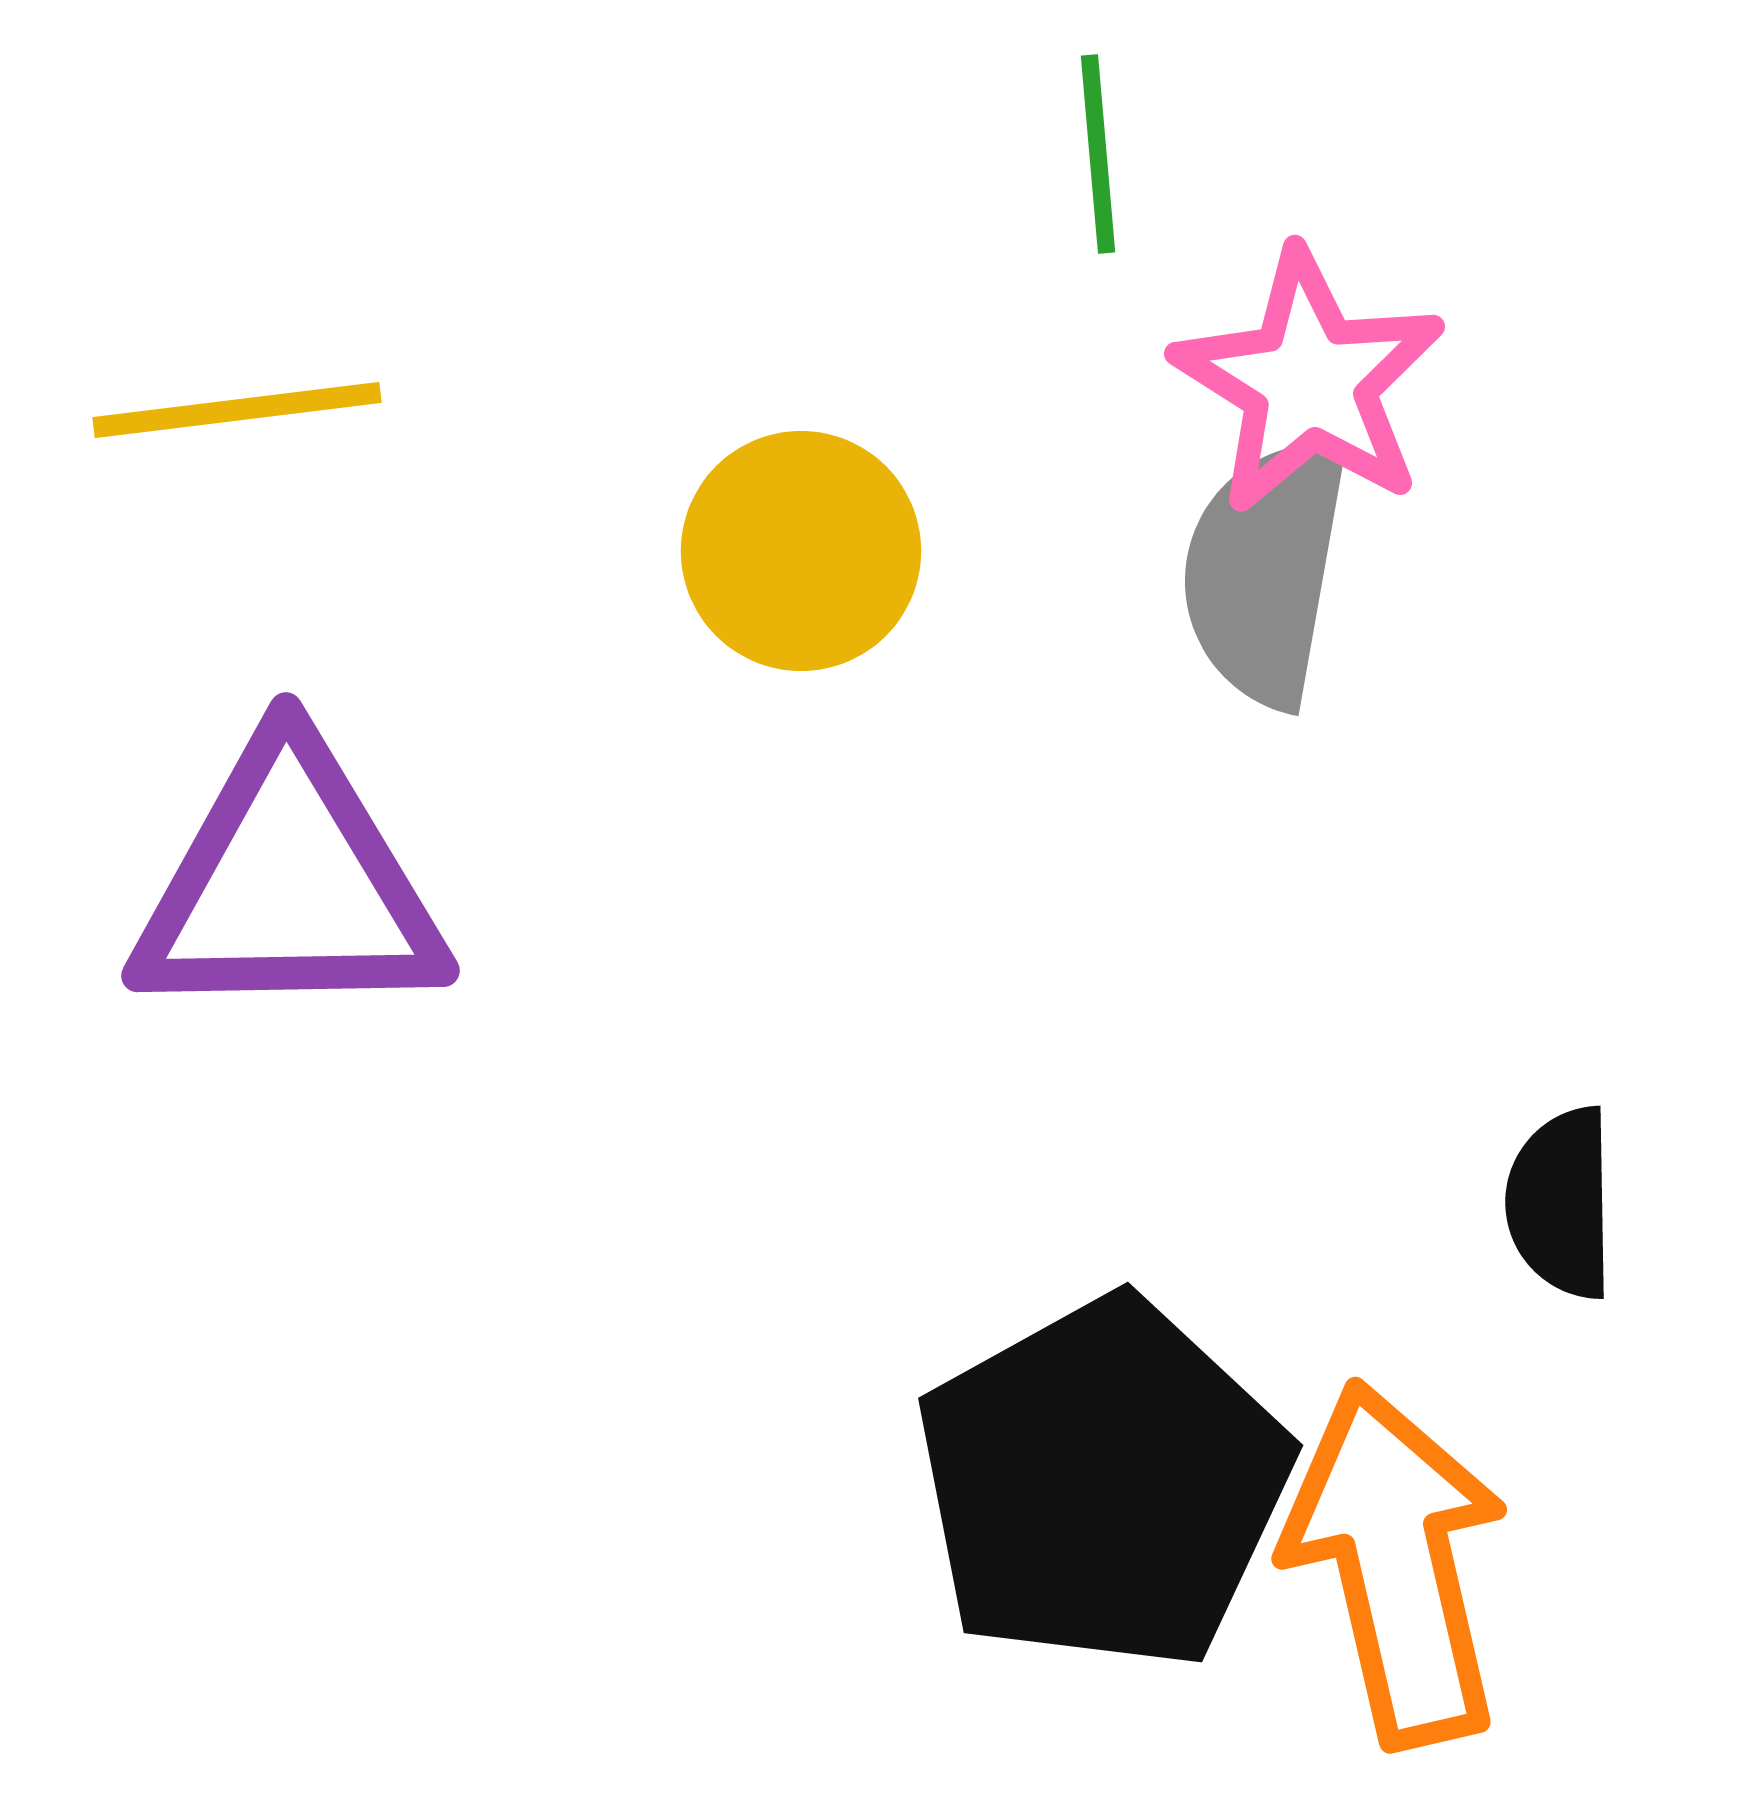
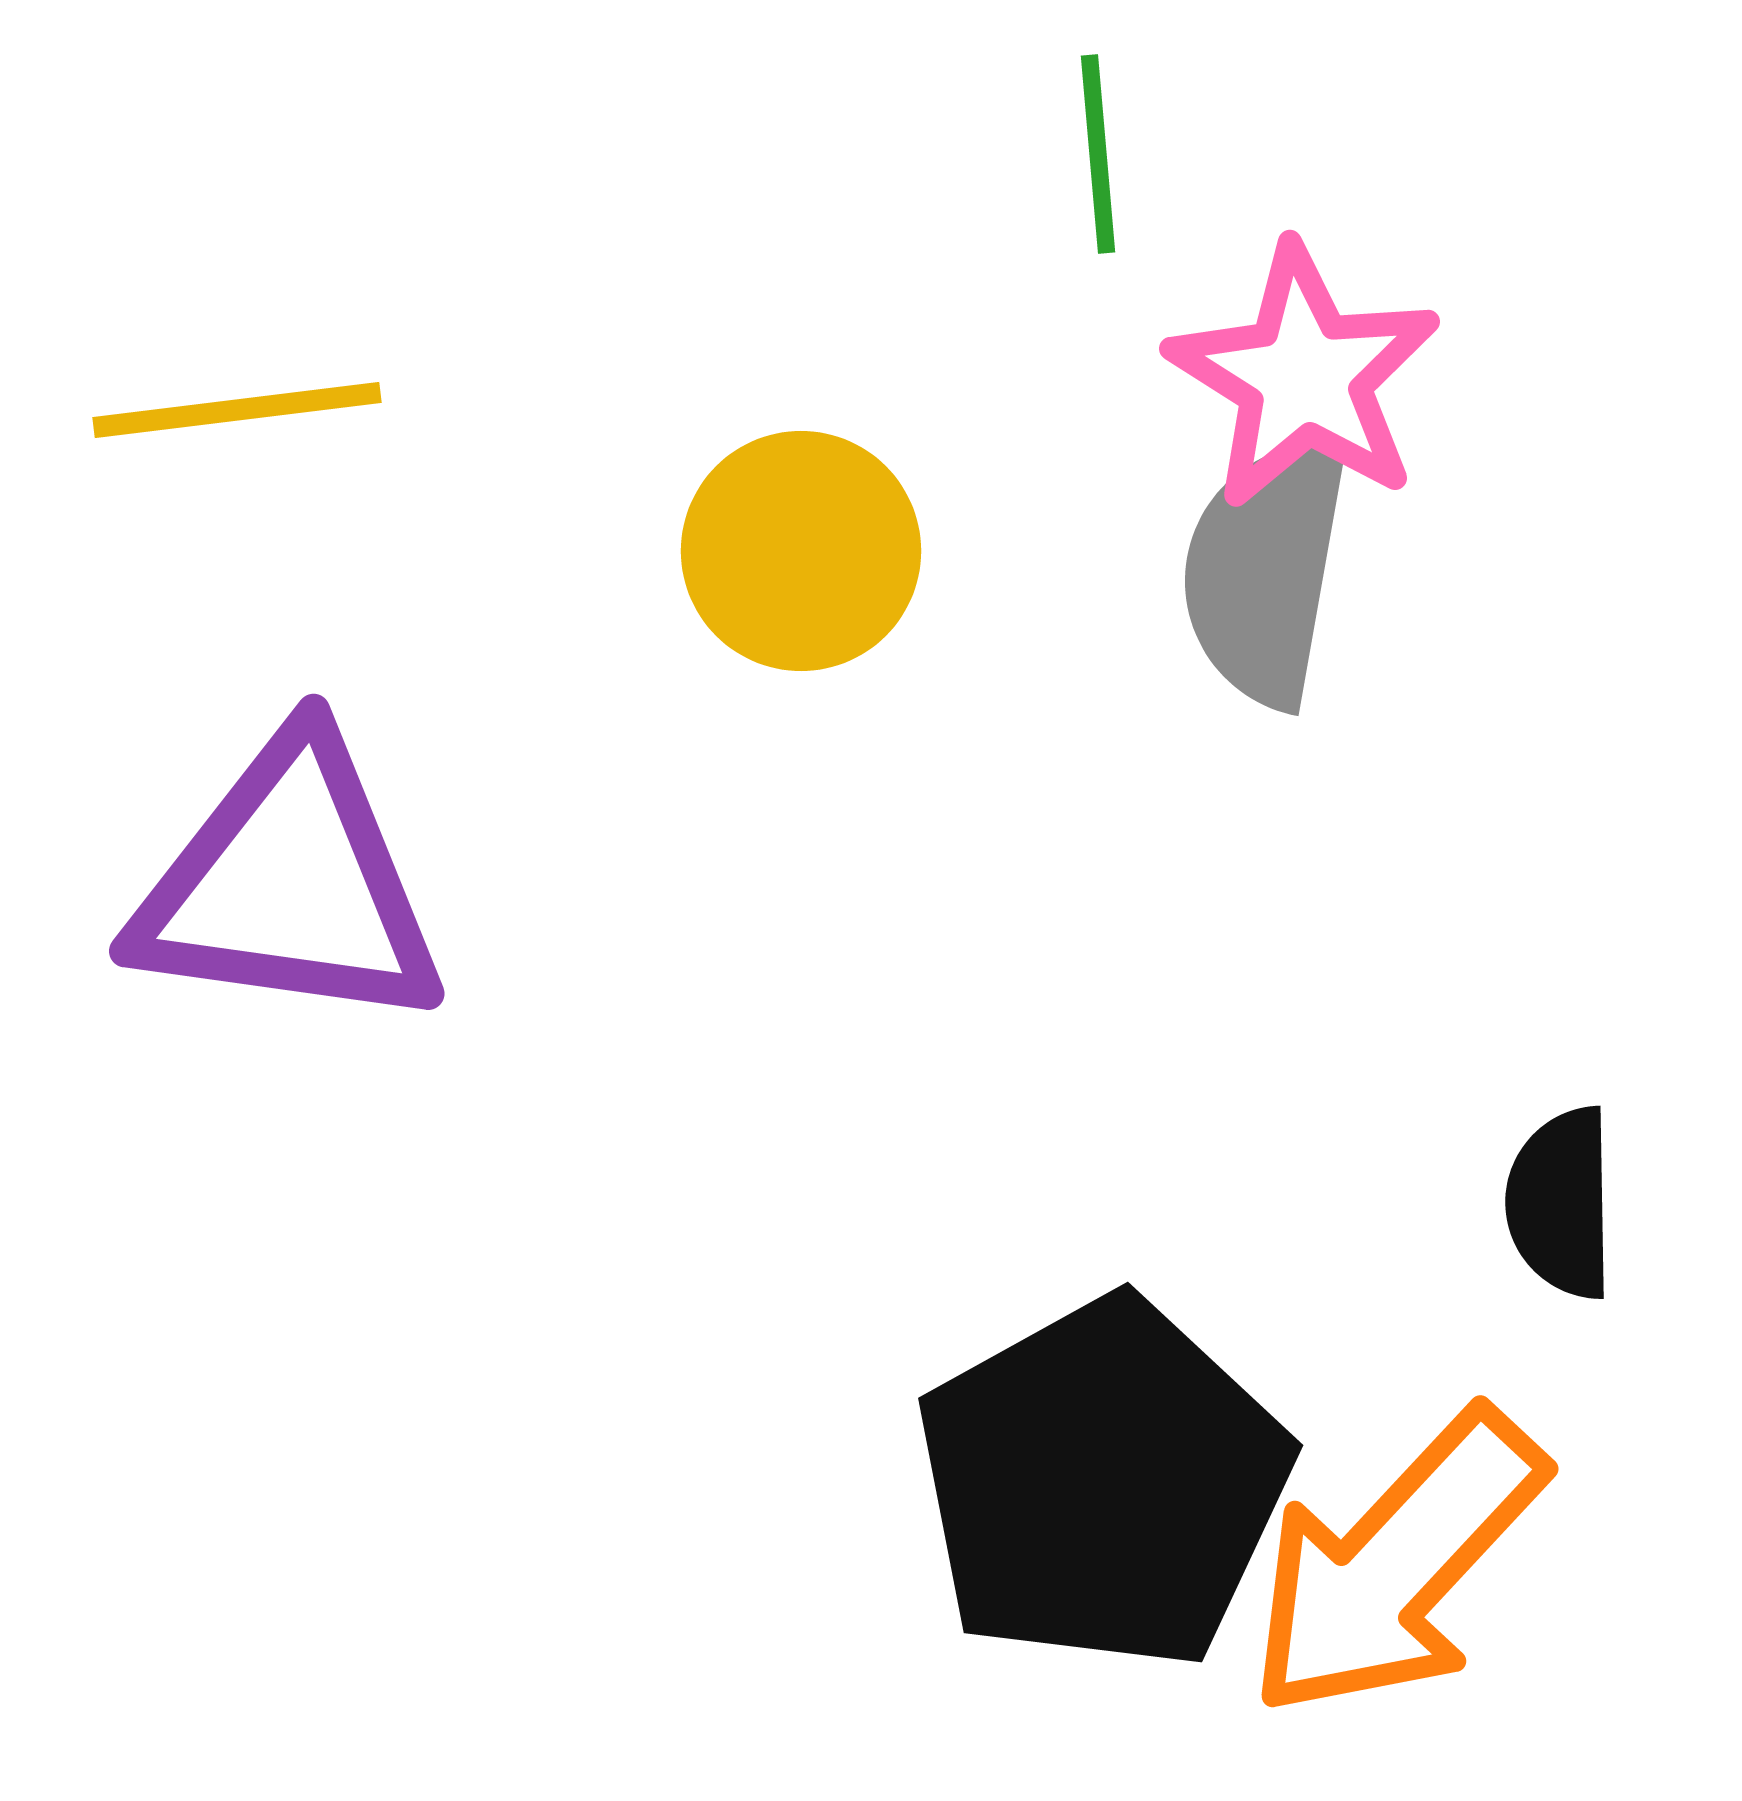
pink star: moved 5 px left, 5 px up
purple triangle: rotated 9 degrees clockwise
orange arrow: rotated 124 degrees counterclockwise
